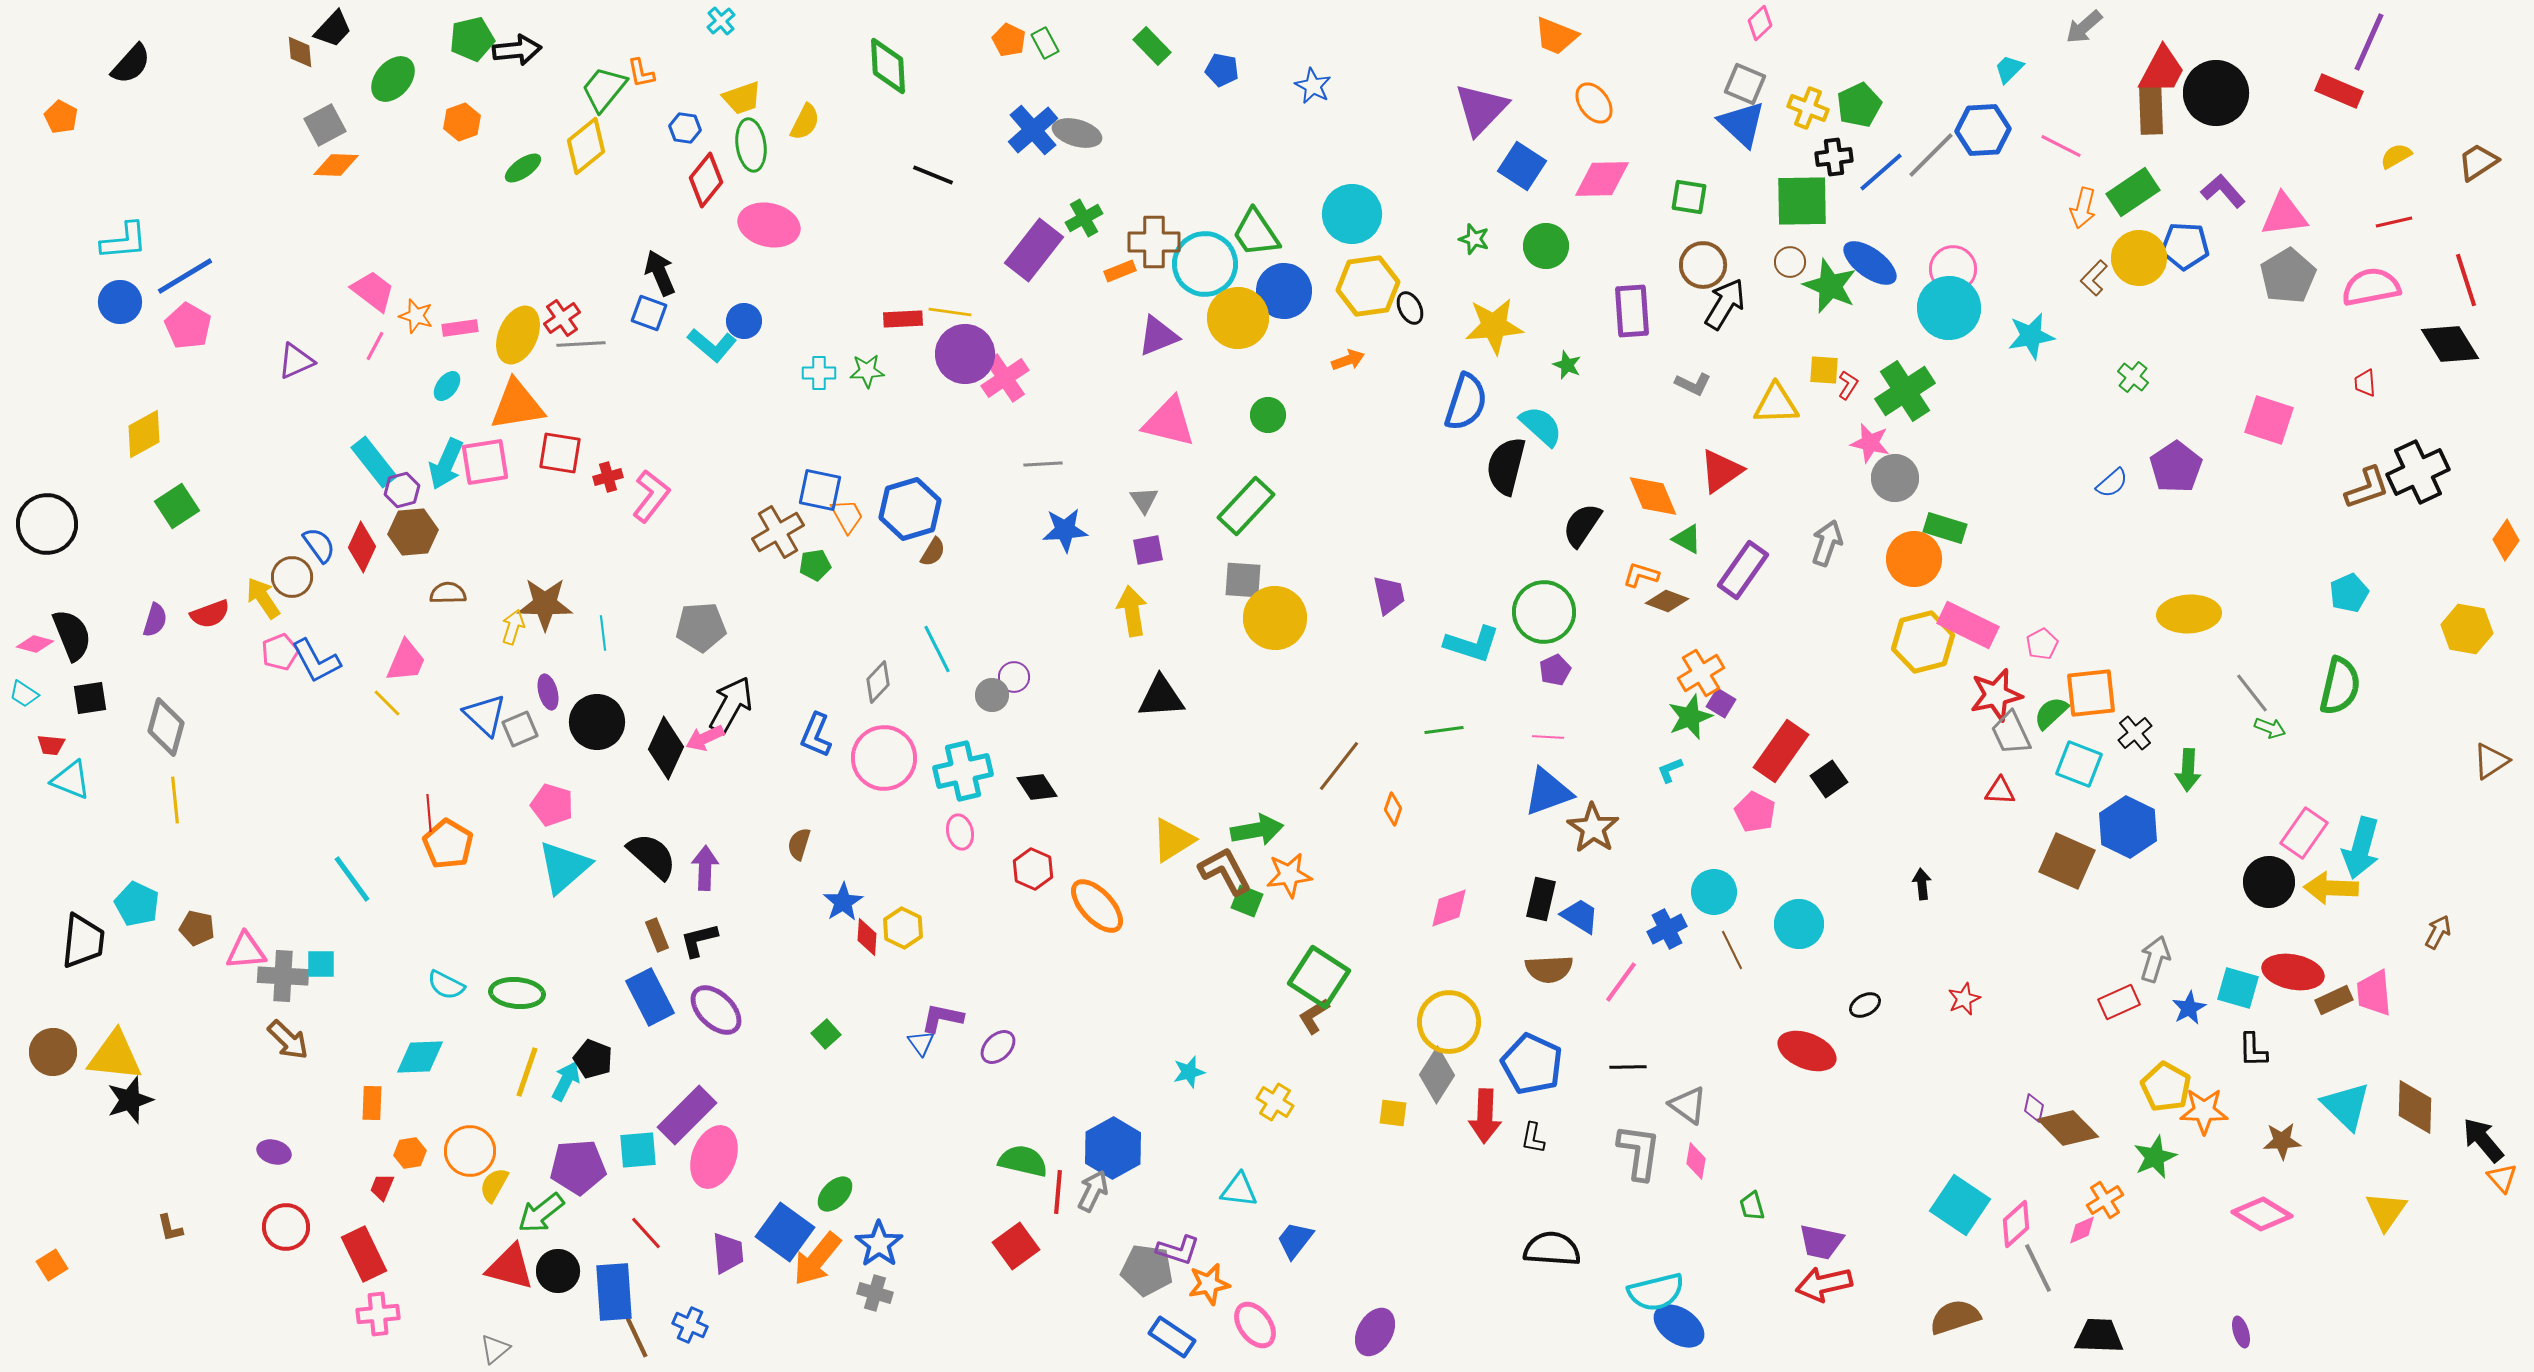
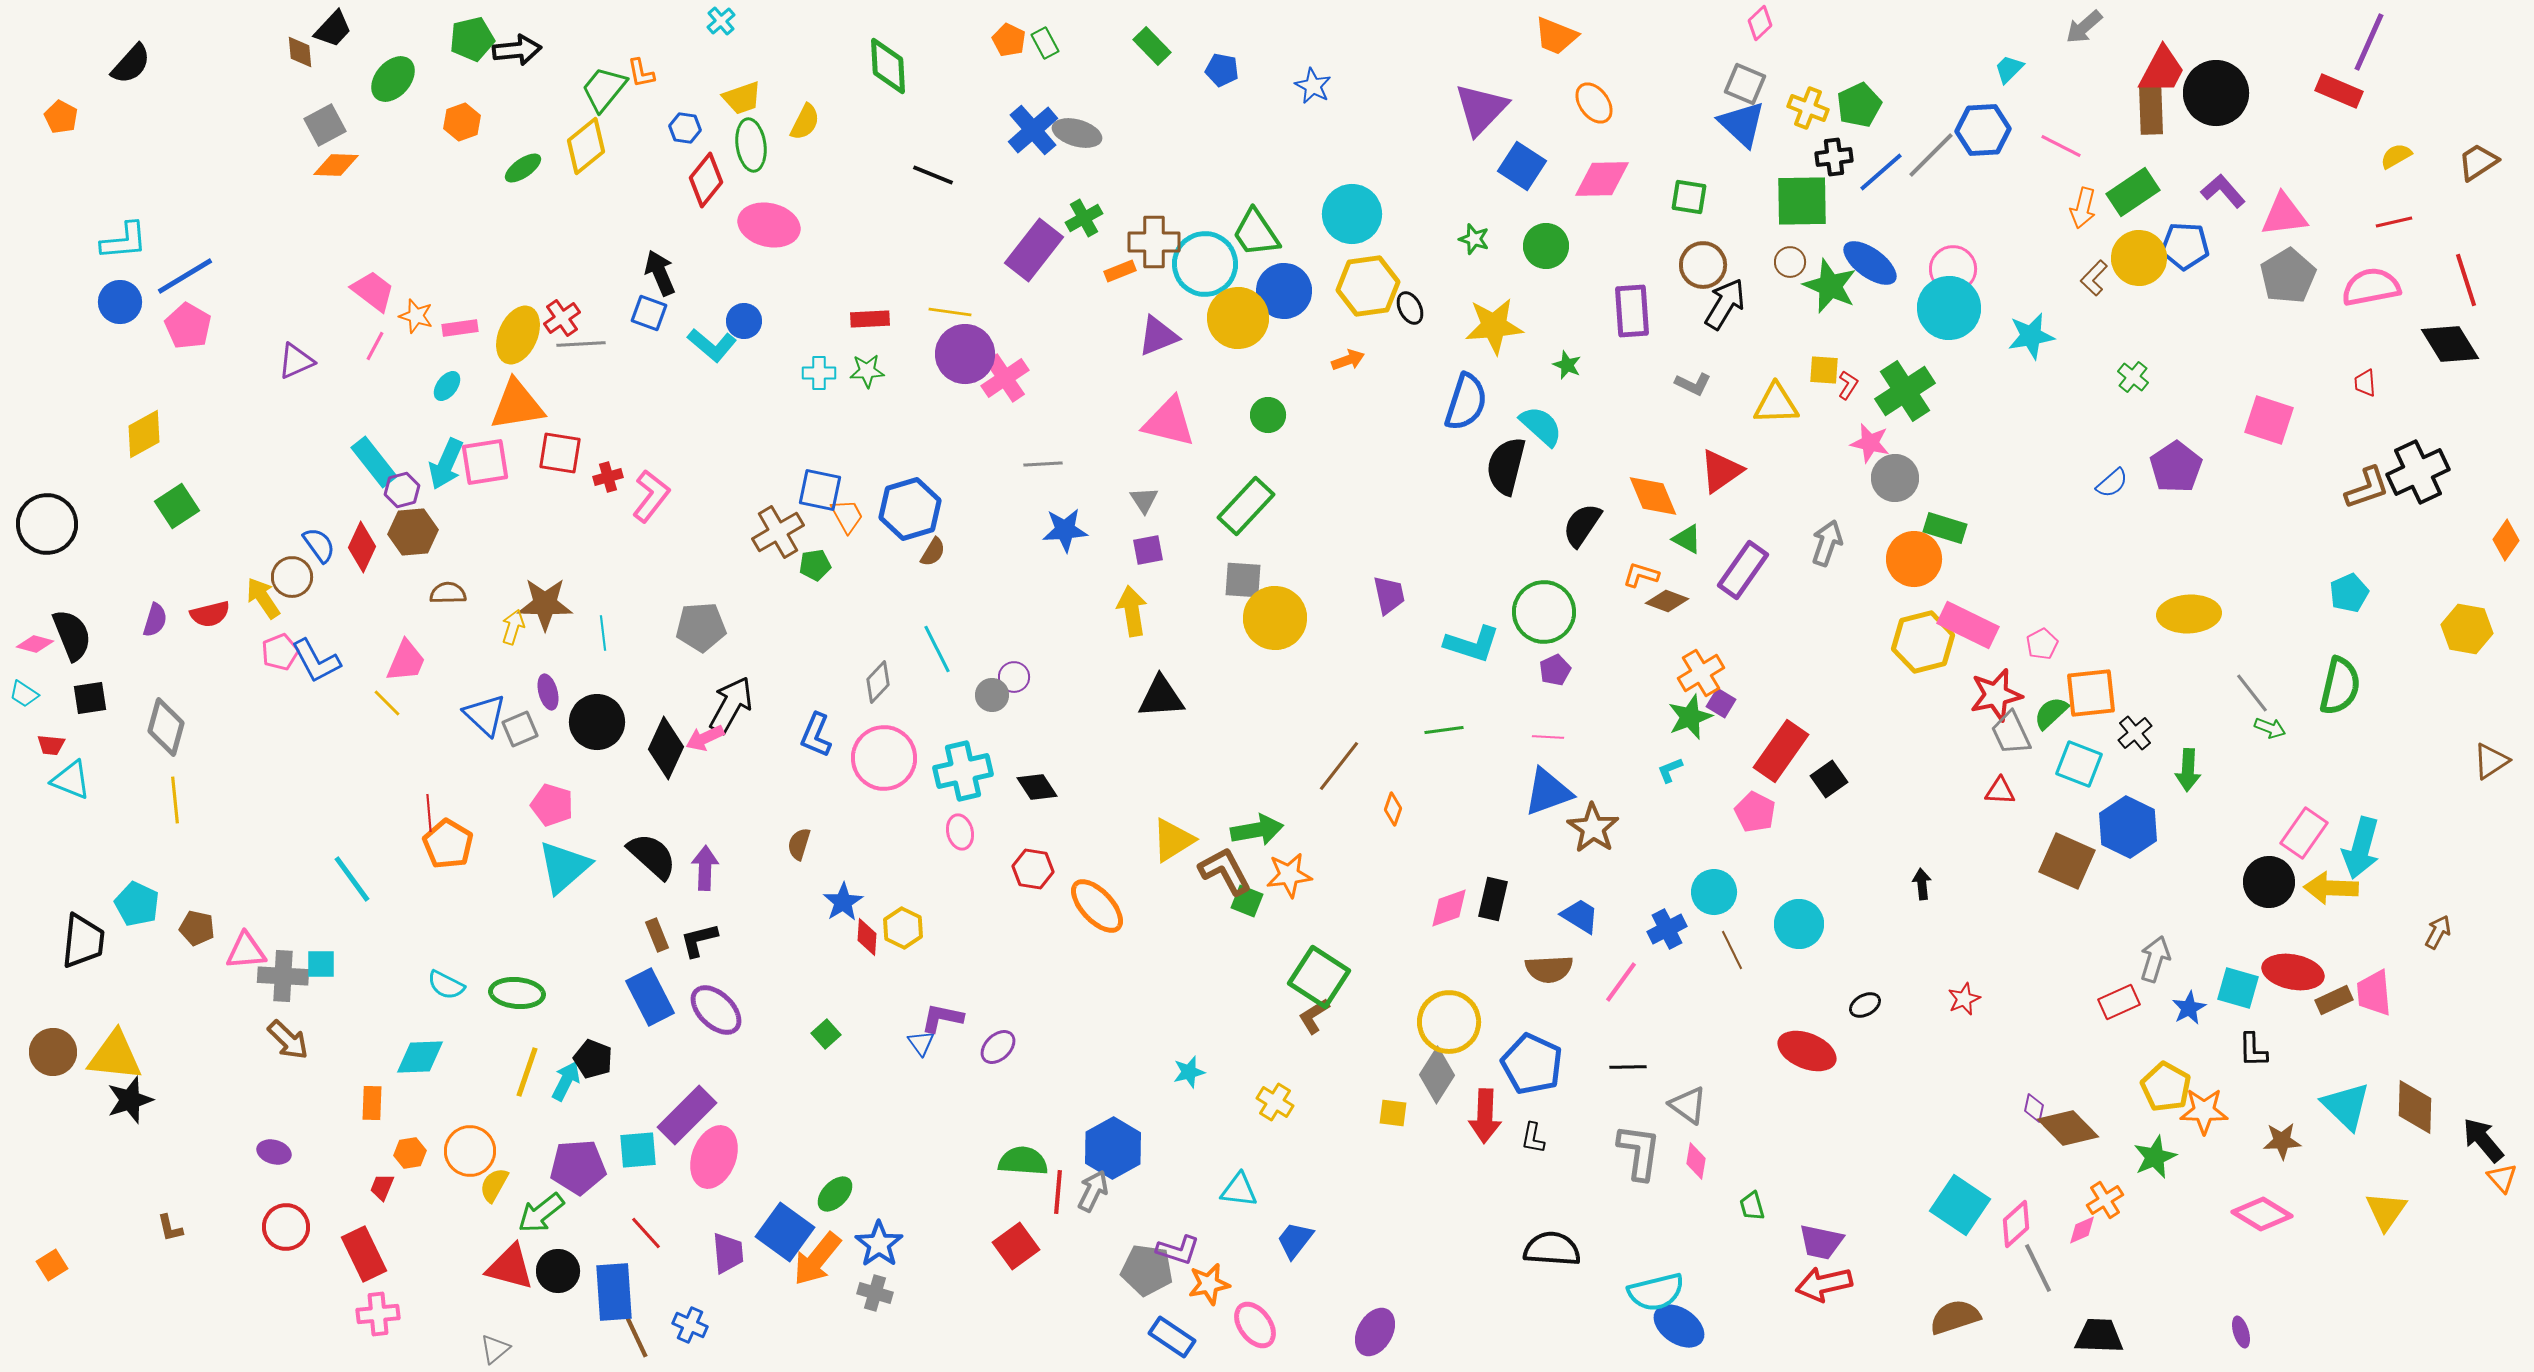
red rectangle at (903, 319): moved 33 px left
red semicircle at (210, 614): rotated 6 degrees clockwise
red hexagon at (1033, 869): rotated 15 degrees counterclockwise
black rectangle at (1541, 899): moved 48 px left
green semicircle at (1023, 1161): rotated 9 degrees counterclockwise
